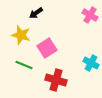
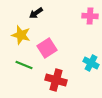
pink cross: moved 1 px down; rotated 28 degrees counterclockwise
